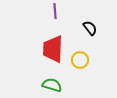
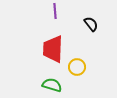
black semicircle: moved 1 px right, 4 px up
yellow circle: moved 3 px left, 7 px down
